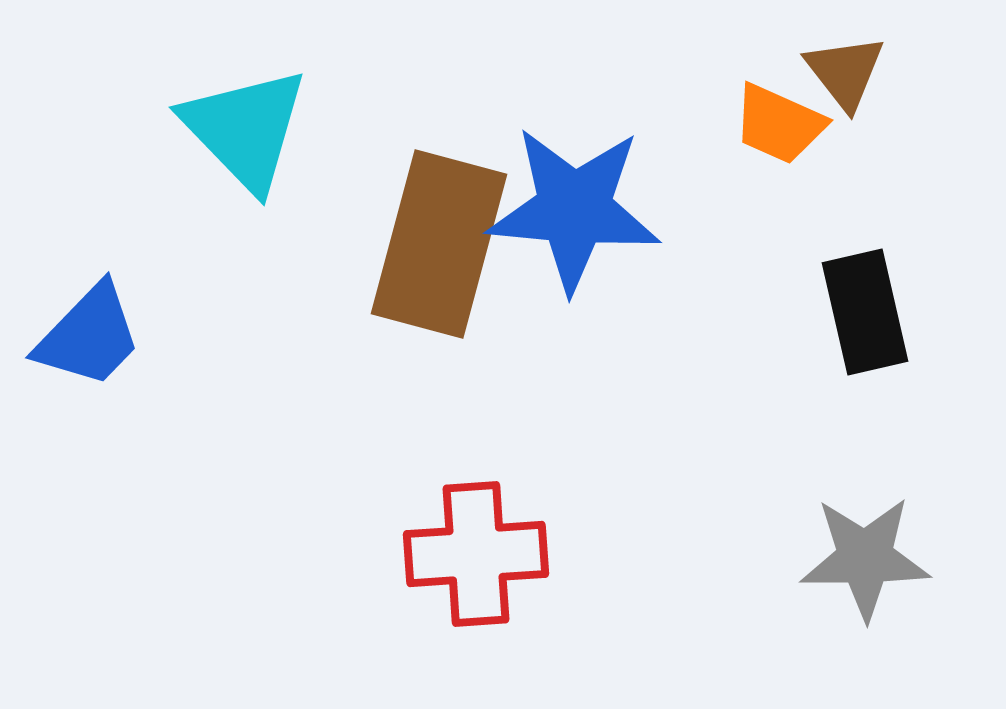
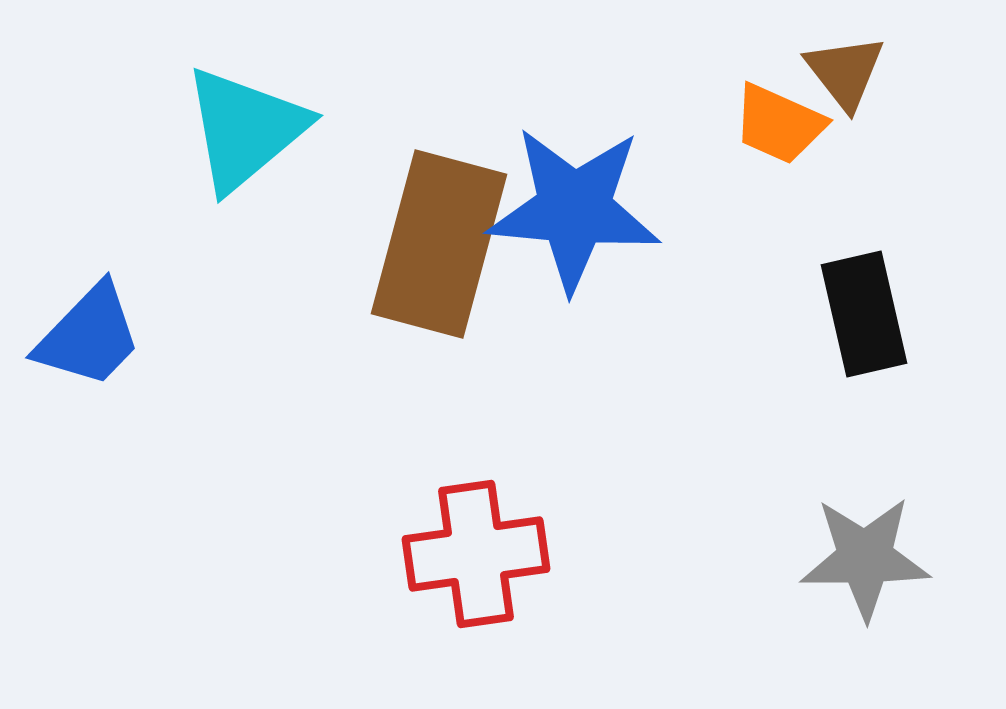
cyan triangle: rotated 34 degrees clockwise
black rectangle: moved 1 px left, 2 px down
red cross: rotated 4 degrees counterclockwise
